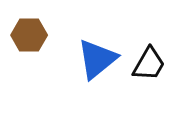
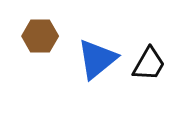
brown hexagon: moved 11 px right, 1 px down
